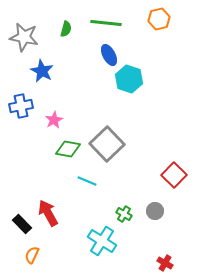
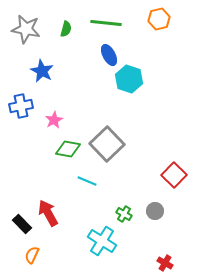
gray star: moved 2 px right, 8 px up
